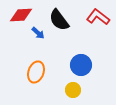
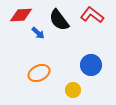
red L-shape: moved 6 px left, 2 px up
blue circle: moved 10 px right
orange ellipse: moved 3 px right, 1 px down; rotated 45 degrees clockwise
